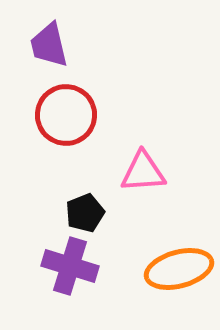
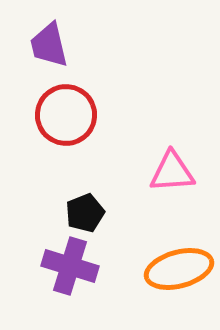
pink triangle: moved 29 px right
